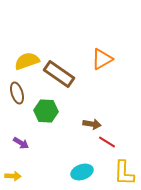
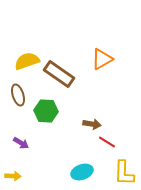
brown ellipse: moved 1 px right, 2 px down
